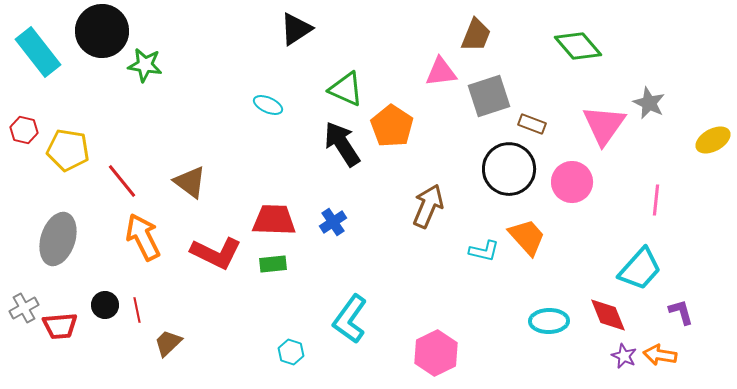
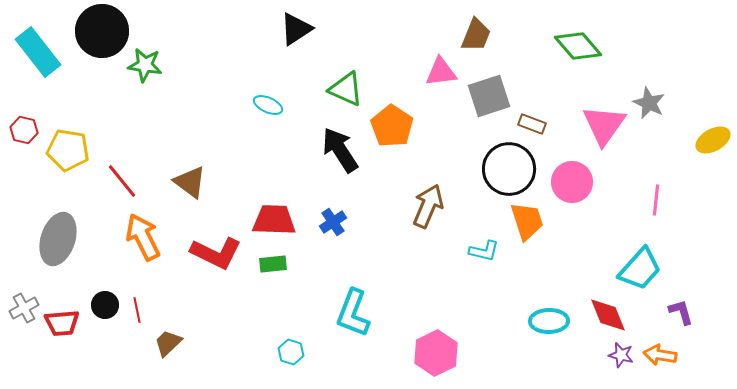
black arrow at (342, 144): moved 2 px left, 6 px down
orange trapezoid at (527, 237): moved 16 px up; rotated 24 degrees clockwise
cyan L-shape at (350, 319): moved 3 px right, 6 px up; rotated 15 degrees counterclockwise
red trapezoid at (60, 326): moved 2 px right, 3 px up
purple star at (624, 356): moved 3 px left, 1 px up; rotated 10 degrees counterclockwise
